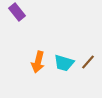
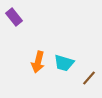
purple rectangle: moved 3 px left, 5 px down
brown line: moved 1 px right, 16 px down
